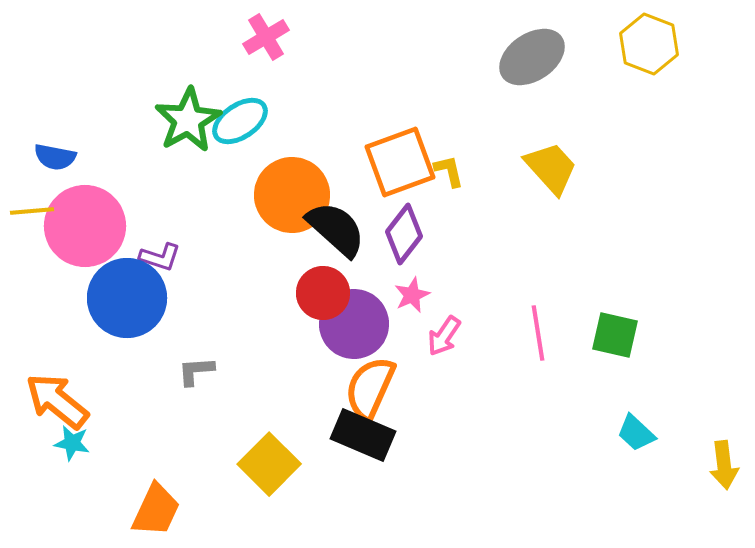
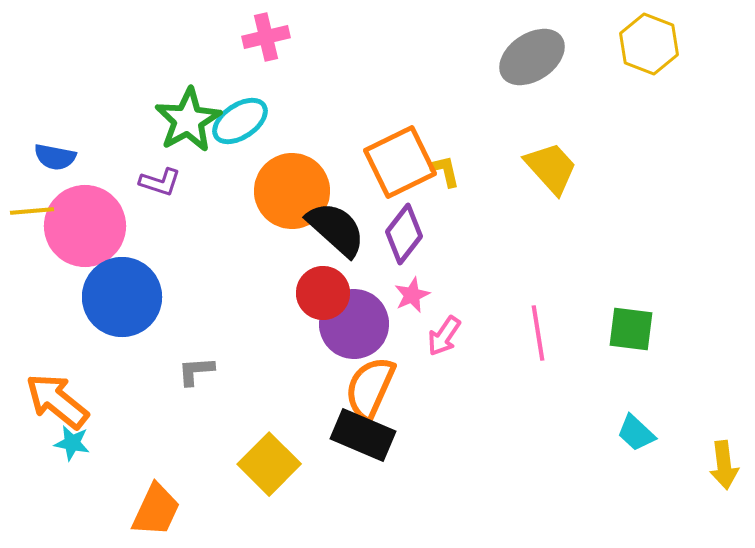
pink cross: rotated 18 degrees clockwise
orange square: rotated 6 degrees counterclockwise
yellow L-shape: moved 4 px left
orange circle: moved 4 px up
purple L-shape: moved 75 px up
blue circle: moved 5 px left, 1 px up
green square: moved 16 px right, 6 px up; rotated 6 degrees counterclockwise
